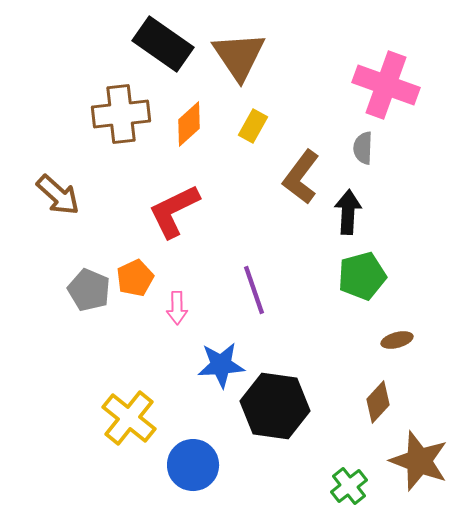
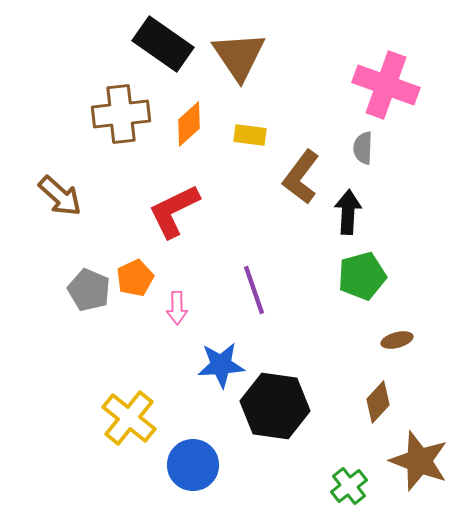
yellow rectangle: moved 3 px left, 9 px down; rotated 68 degrees clockwise
brown arrow: moved 2 px right, 1 px down
